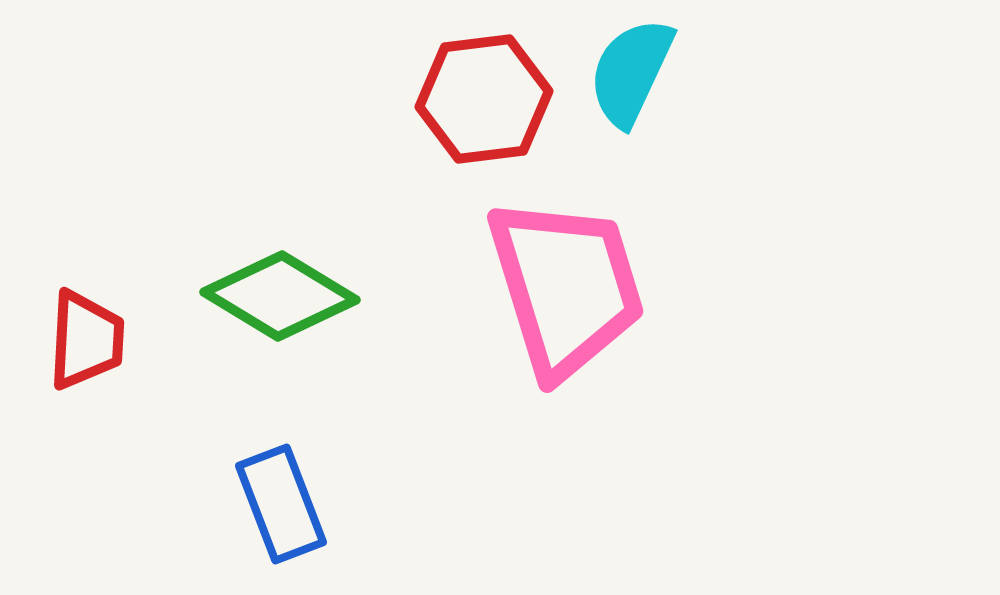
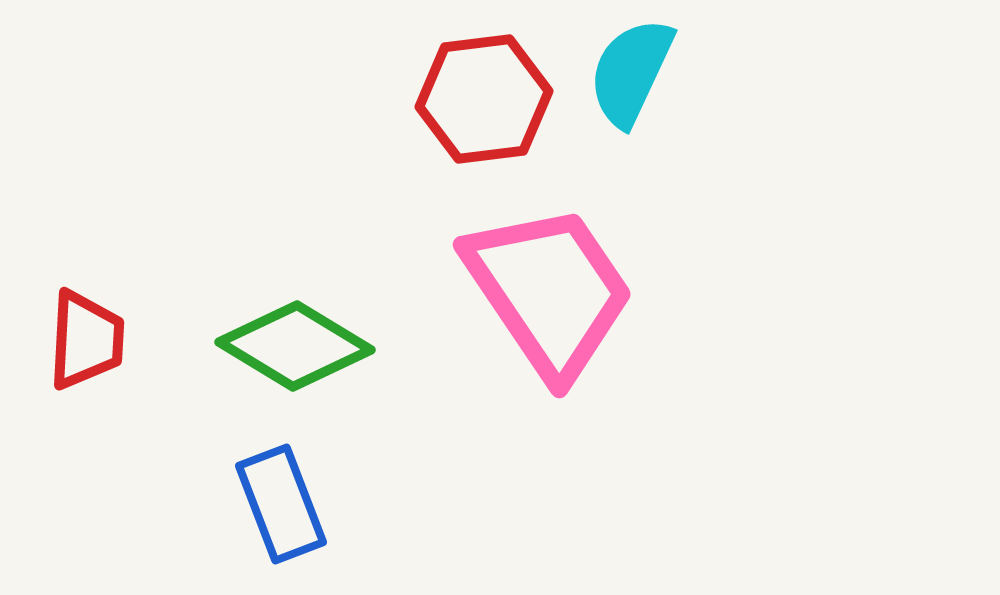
pink trapezoid: moved 17 px left, 4 px down; rotated 17 degrees counterclockwise
green diamond: moved 15 px right, 50 px down
